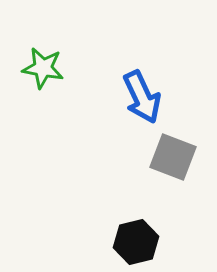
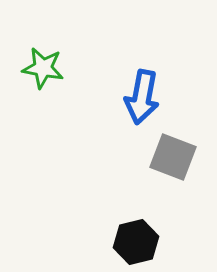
blue arrow: rotated 36 degrees clockwise
